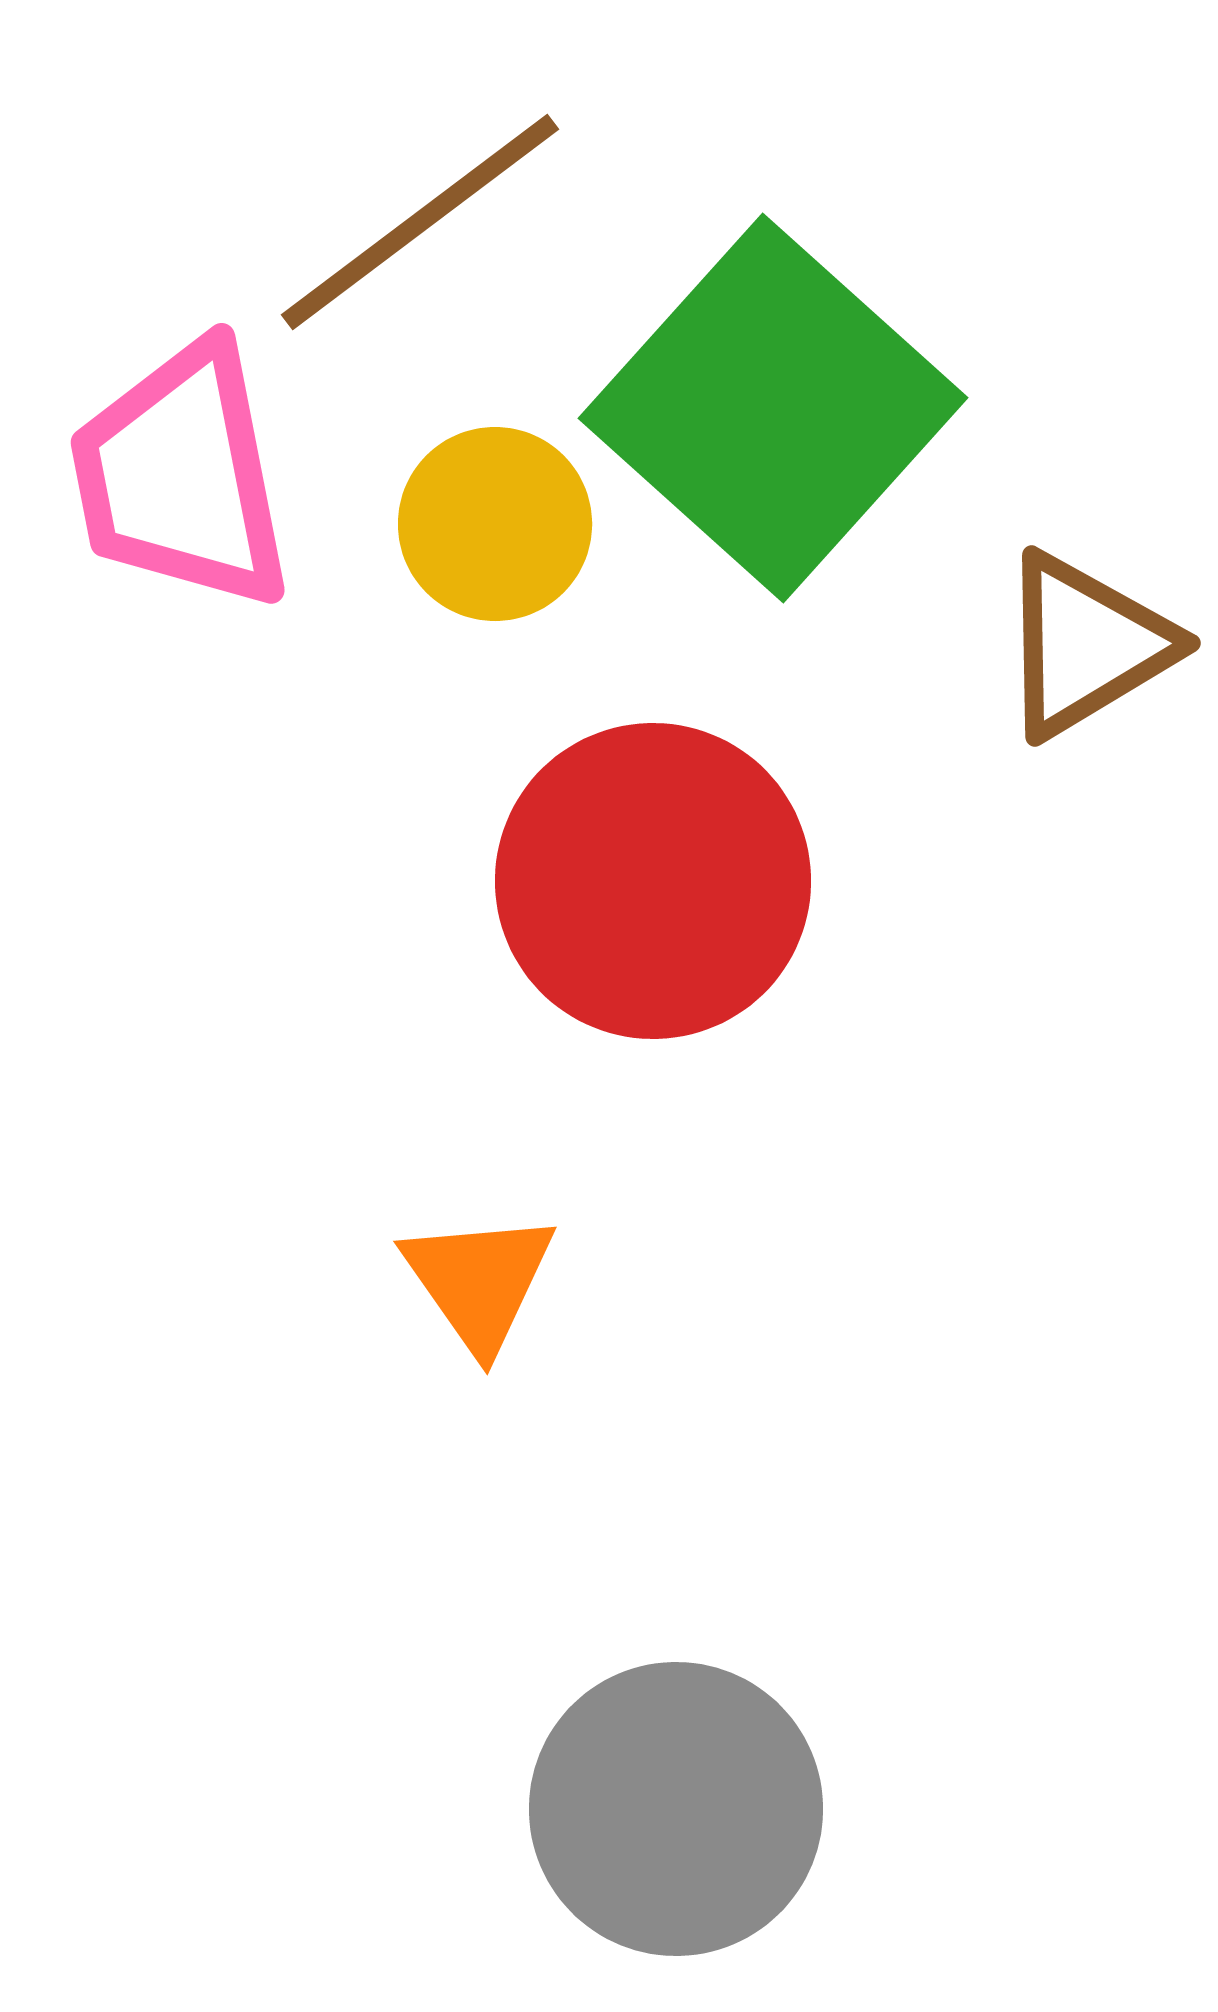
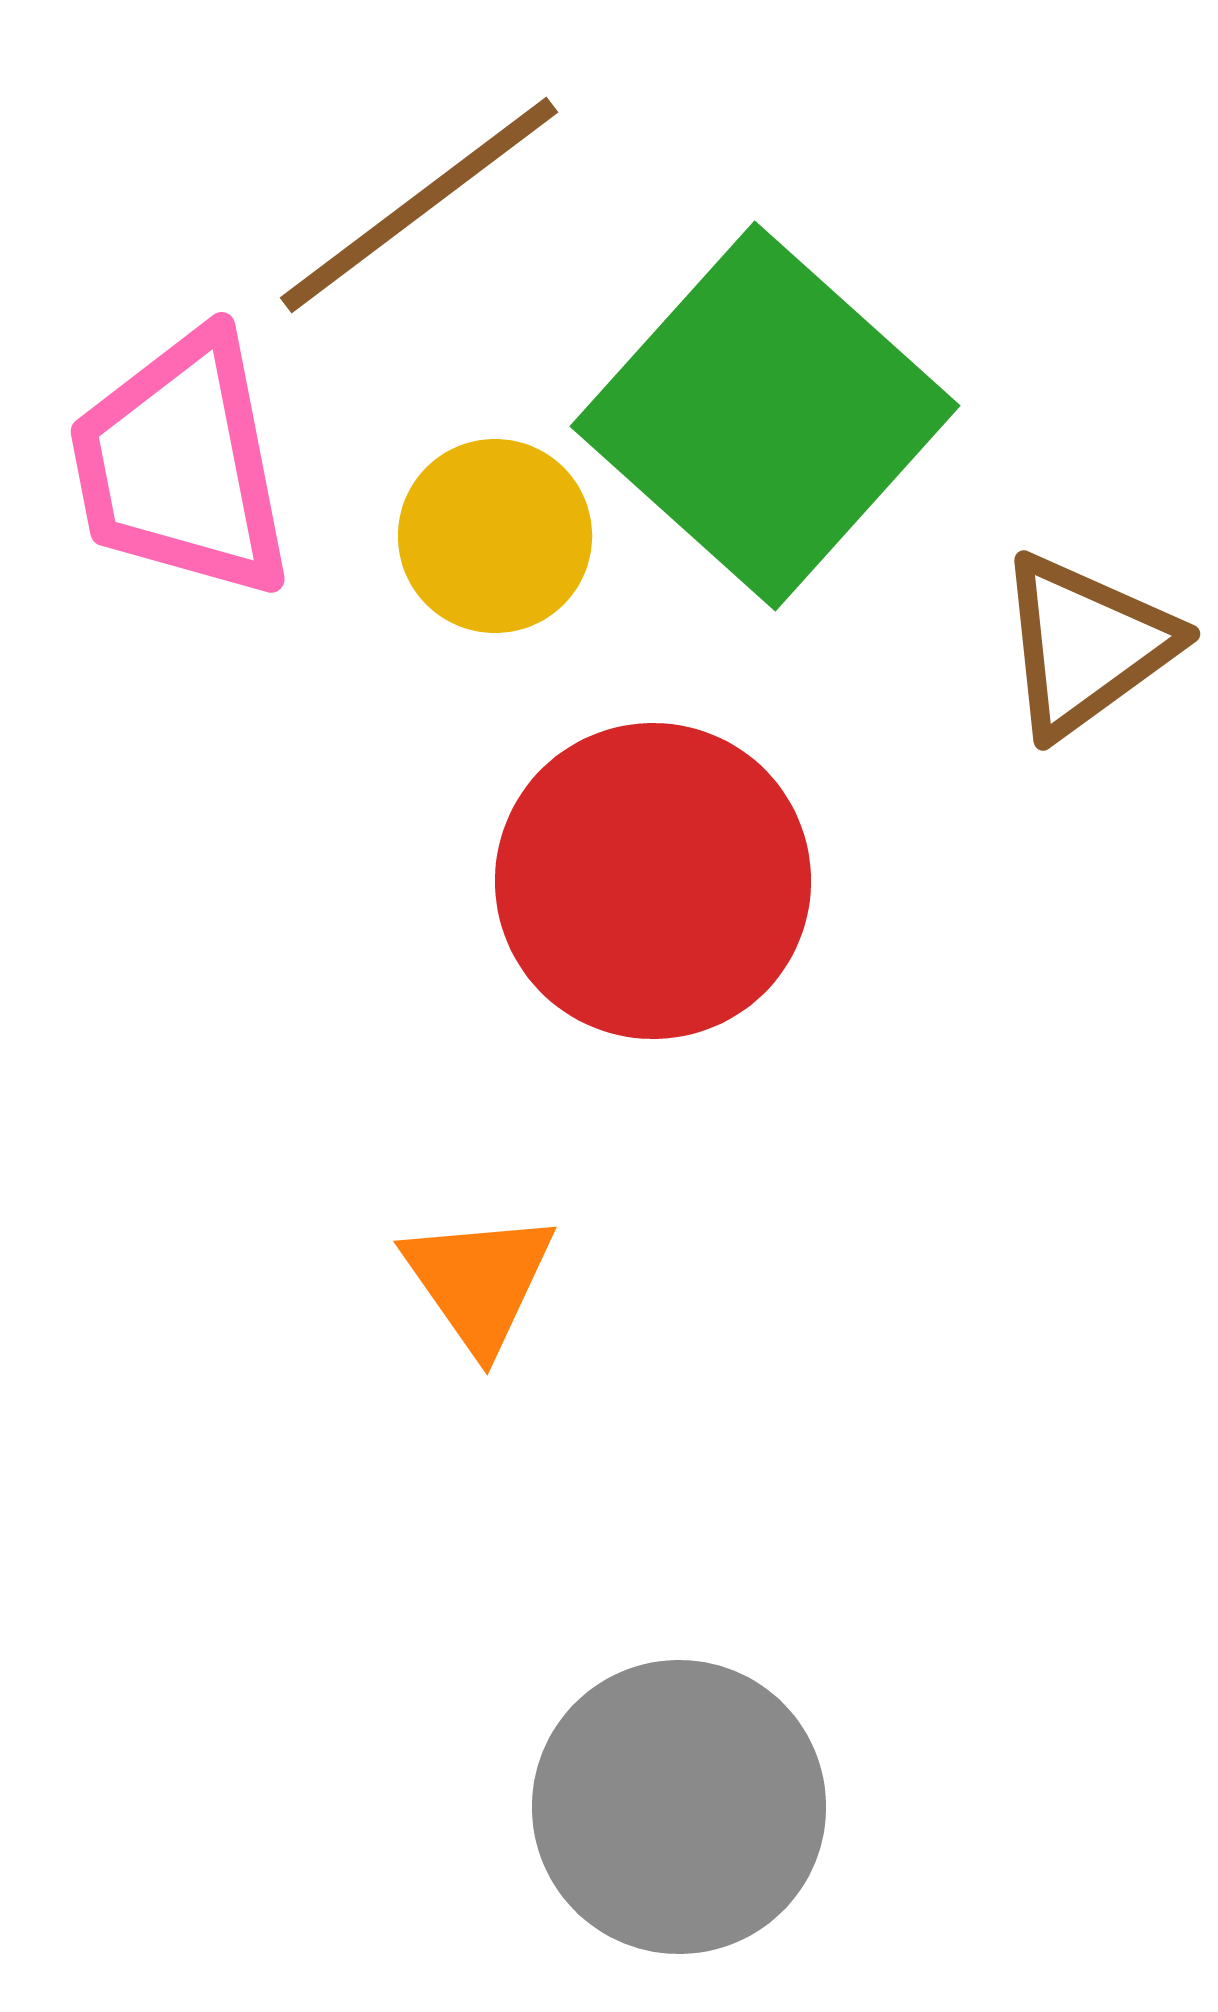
brown line: moved 1 px left, 17 px up
green square: moved 8 px left, 8 px down
pink trapezoid: moved 11 px up
yellow circle: moved 12 px down
brown triangle: rotated 5 degrees counterclockwise
gray circle: moved 3 px right, 2 px up
